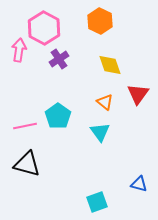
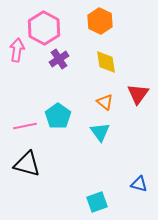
pink arrow: moved 2 px left
yellow diamond: moved 4 px left, 3 px up; rotated 10 degrees clockwise
